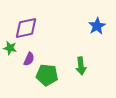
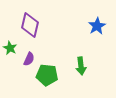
purple diamond: moved 4 px right, 3 px up; rotated 65 degrees counterclockwise
green star: rotated 16 degrees clockwise
